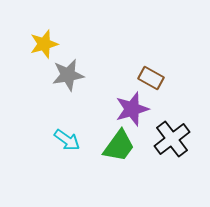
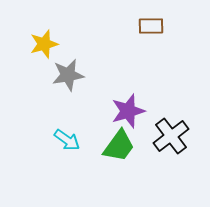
brown rectangle: moved 52 px up; rotated 30 degrees counterclockwise
purple star: moved 4 px left, 2 px down
black cross: moved 1 px left, 3 px up
